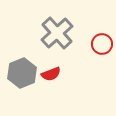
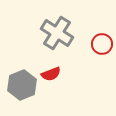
gray cross: rotated 16 degrees counterclockwise
gray hexagon: moved 12 px down
